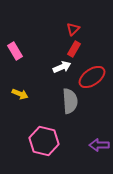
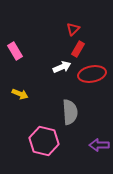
red rectangle: moved 4 px right
red ellipse: moved 3 px up; rotated 24 degrees clockwise
gray semicircle: moved 11 px down
